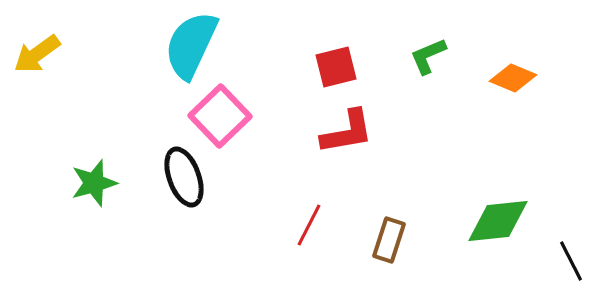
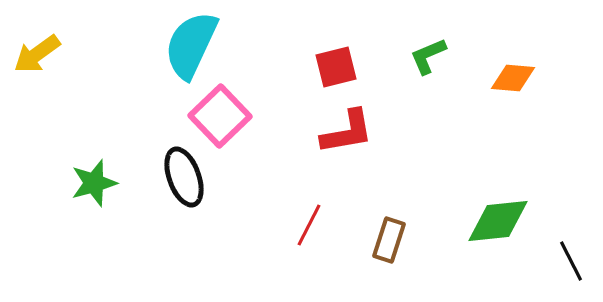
orange diamond: rotated 18 degrees counterclockwise
